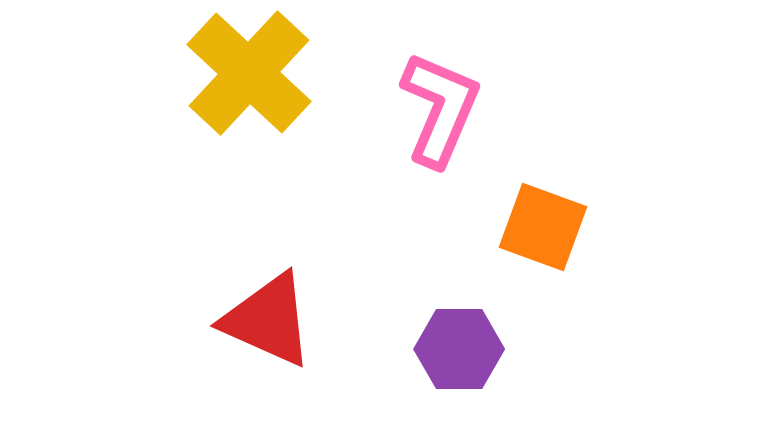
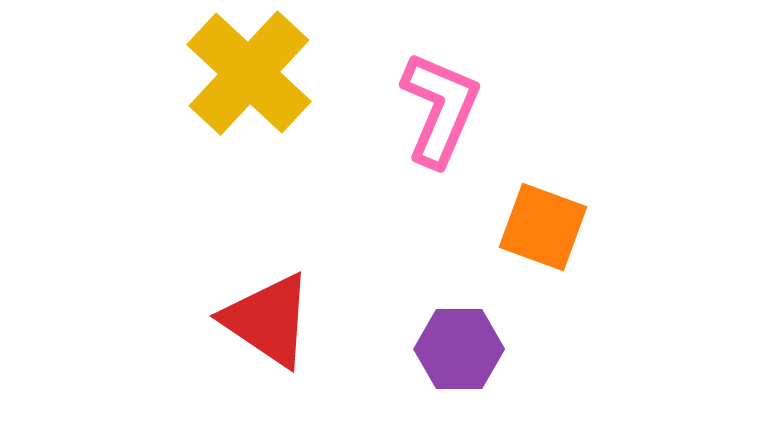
red triangle: rotated 10 degrees clockwise
